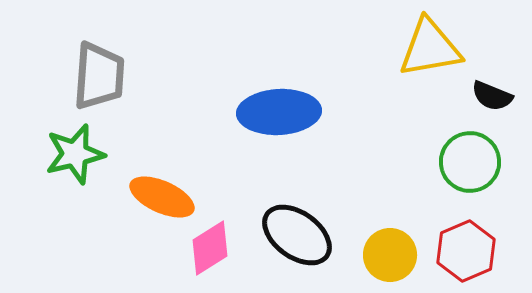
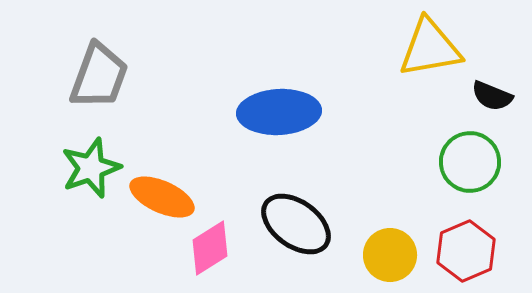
gray trapezoid: rotated 16 degrees clockwise
green star: moved 16 px right, 14 px down; rotated 6 degrees counterclockwise
black ellipse: moved 1 px left, 11 px up
